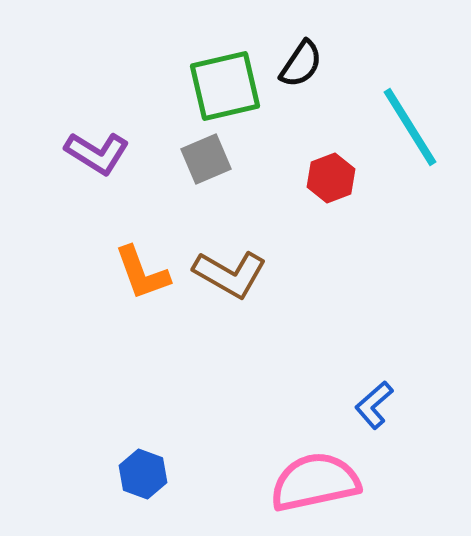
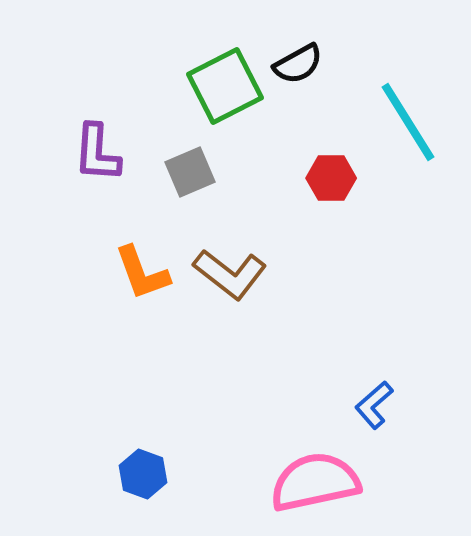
black semicircle: moved 3 px left; rotated 27 degrees clockwise
green square: rotated 14 degrees counterclockwise
cyan line: moved 2 px left, 5 px up
purple L-shape: rotated 62 degrees clockwise
gray square: moved 16 px left, 13 px down
red hexagon: rotated 21 degrees clockwise
brown L-shape: rotated 8 degrees clockwise
